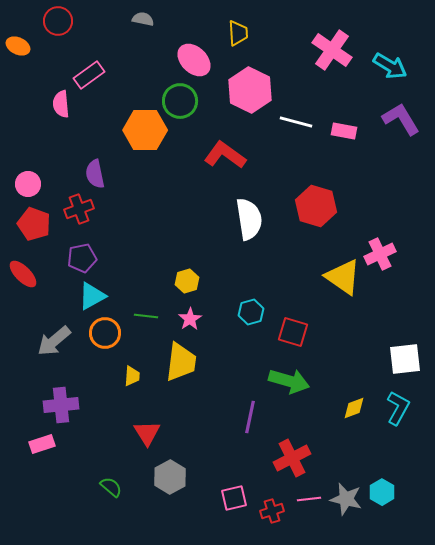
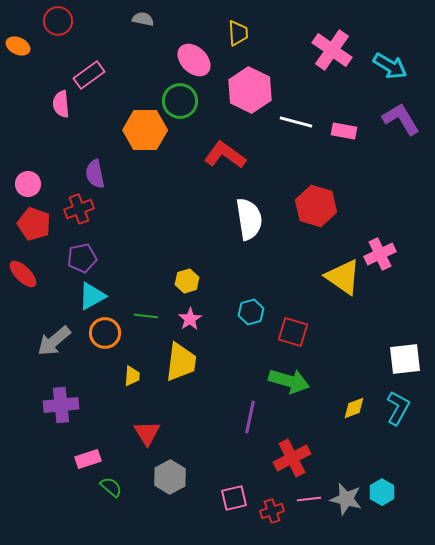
pink rectangle at (42, 444): moved 46 px right, 15 px down
